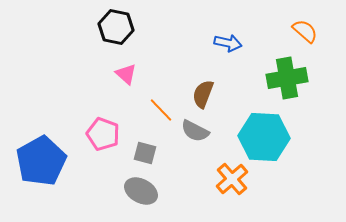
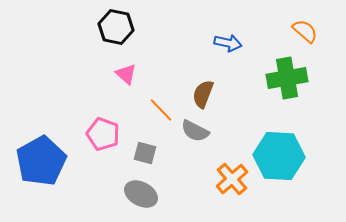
cyan hexagon: moved 15 px right, 19 px down
gray ellipse: moved 3 px down
